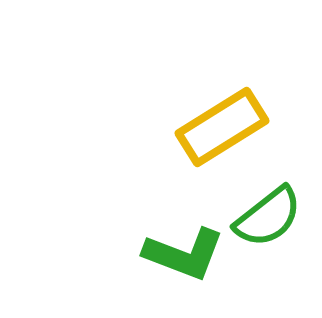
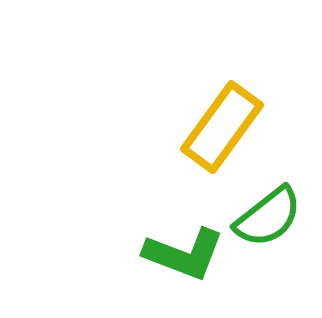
yellow rectangle: rotated 22 degrees counterclockwise
